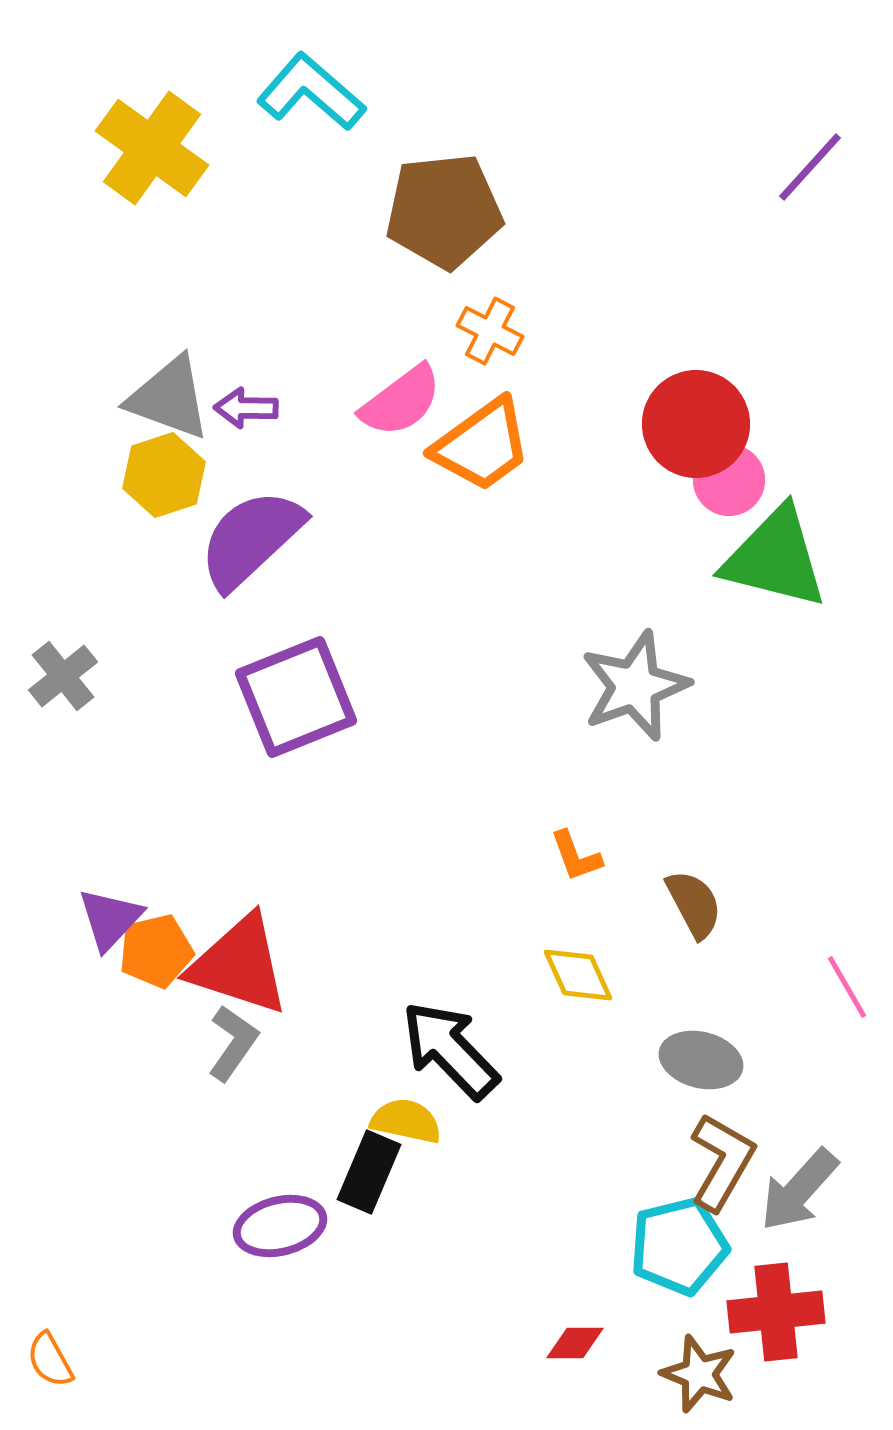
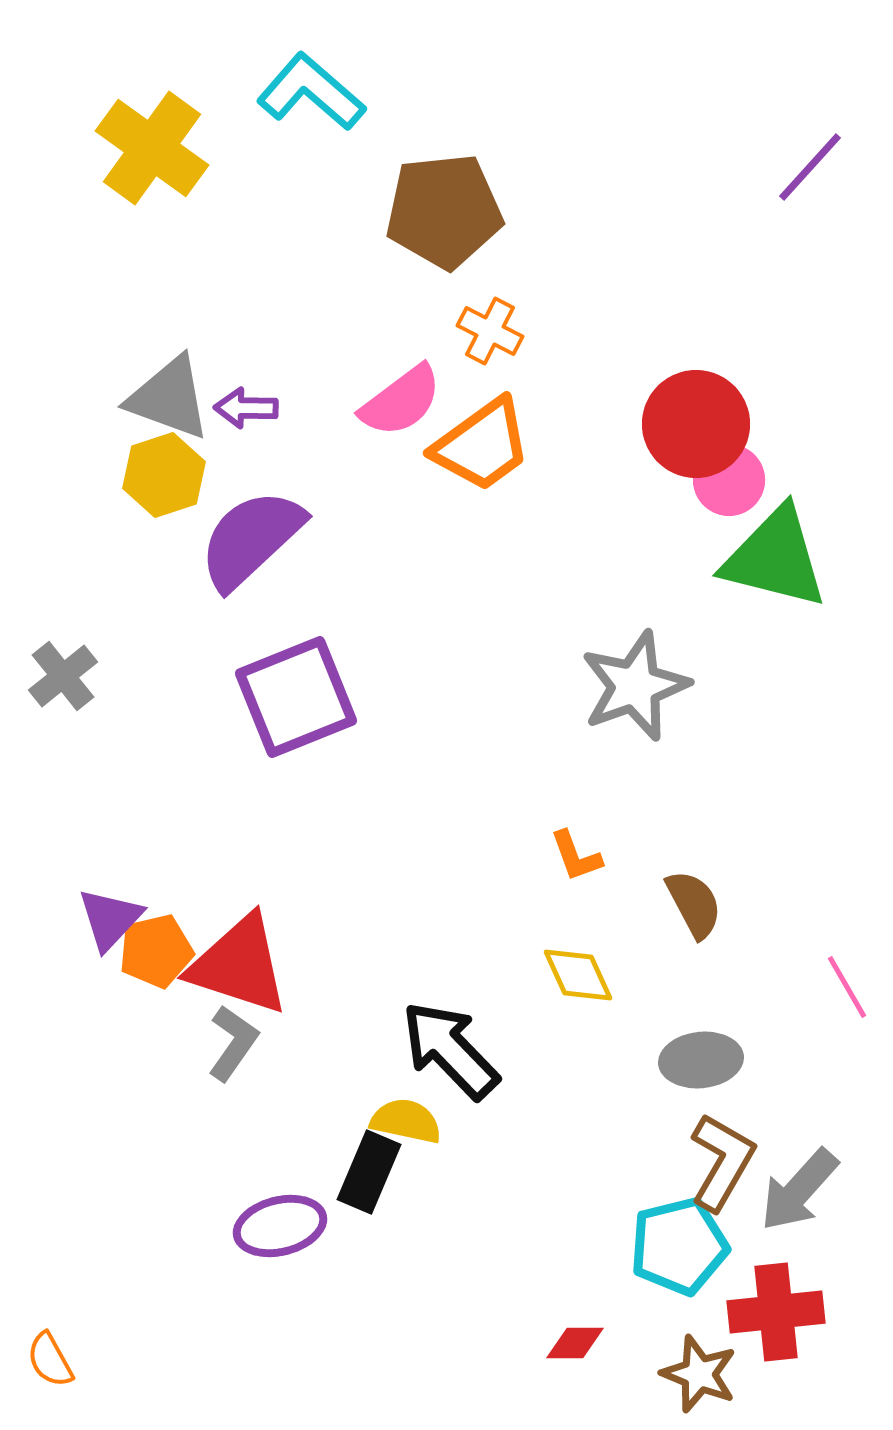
gray ellipse: rotated 20 degrees counterclockwise
